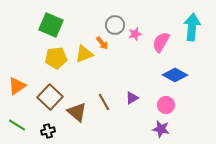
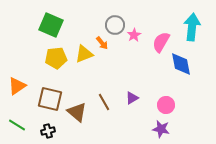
pink star: moved 1 px left, 1 px down; rotated 16 degrees counterclockwise
blue diamond: moved 6 px right, 11 px up; rotated 50 degrees clockwise
brown square: moved 2 px down; rotated 30 degrees counterclockwise
